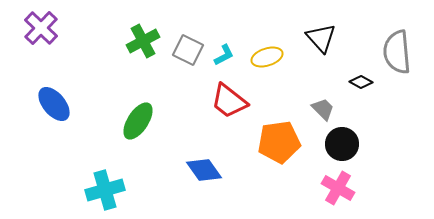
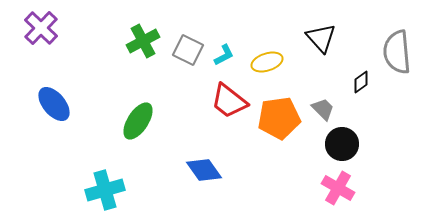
yellow ellipse: moved 5 px down
black diamond: rotated 65 degrees counterclockwise
orange pentagon: moved 24 px up
